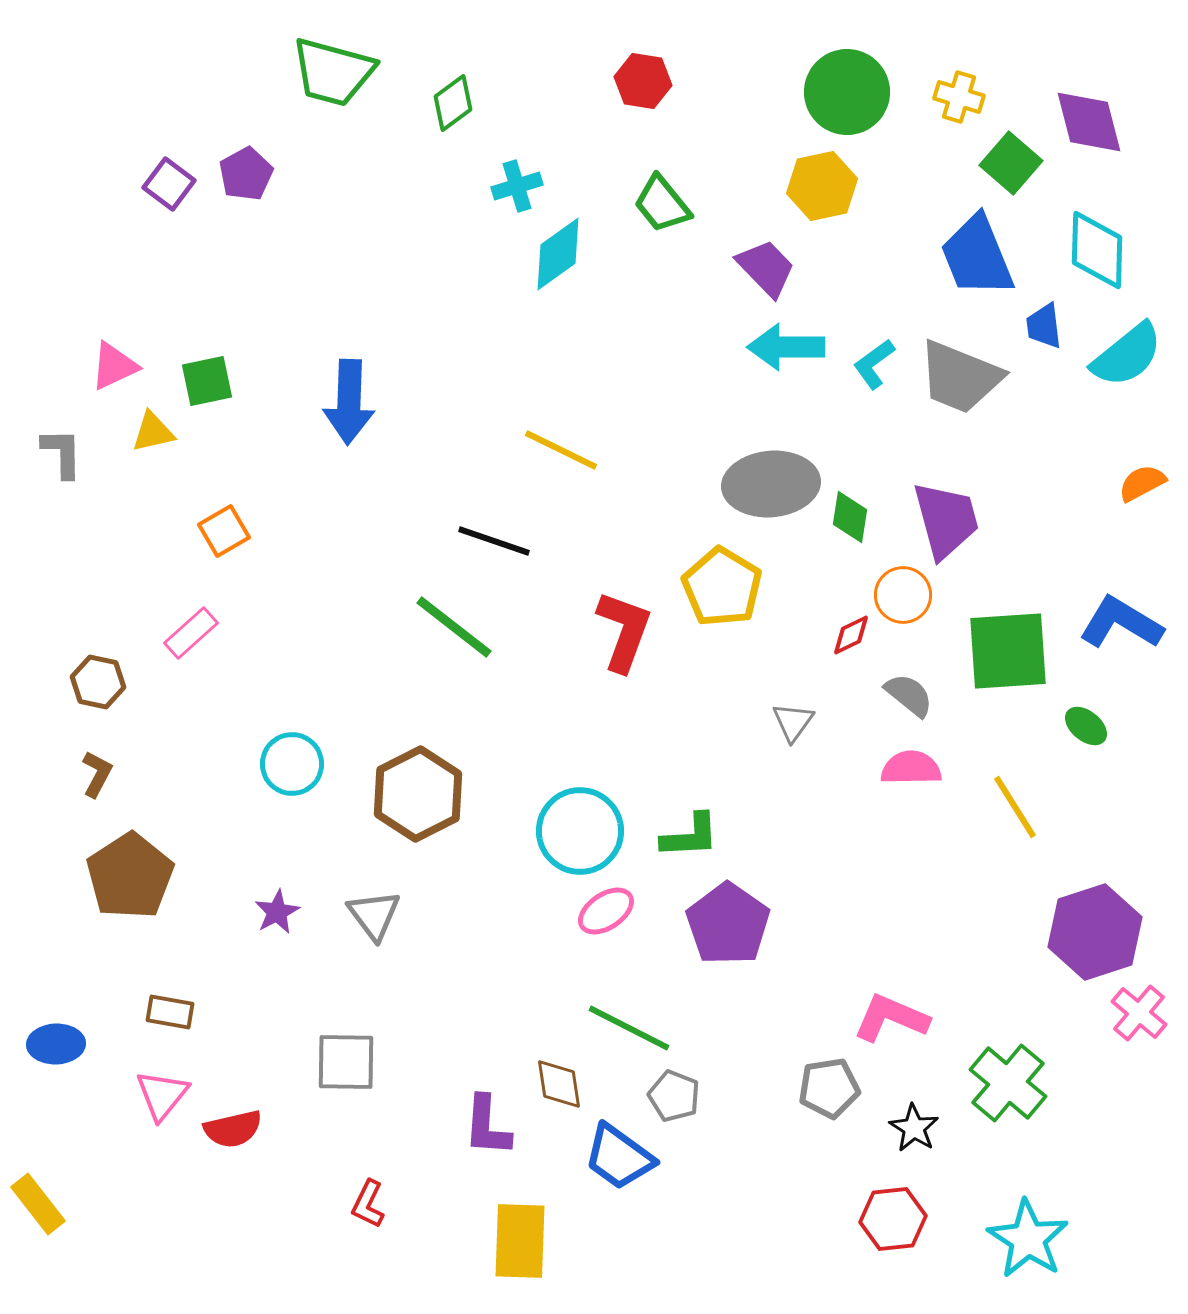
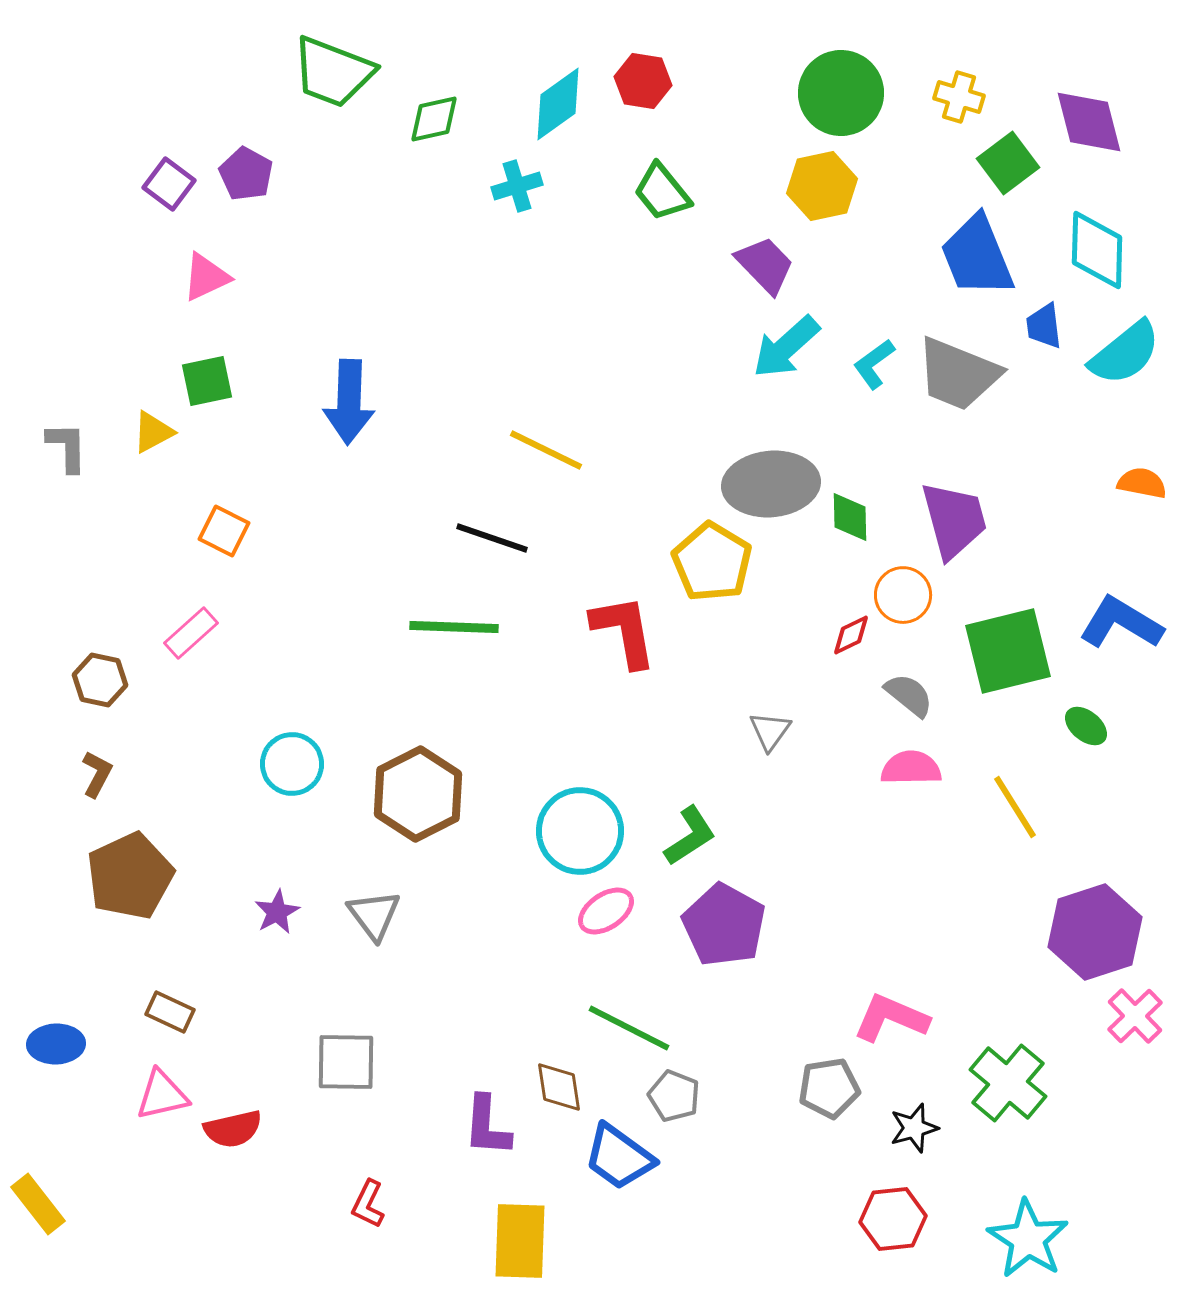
green trapezoid at (333, 72): rotated 6 degrees clockwise
green circle at (847, 92): moved 6 px left, 1 px down
green diamond at (453, 103): moved 19 px left, 16 px down; rotated 24 degrees clockwise
green square at (1011, 163): moved 3 px left; rotated 12 degrees clockwise
purple pentagon at (246, 174): rotated 14 degrees counterclockwise
green trapezoid at (662, 204): moved 12 px up
cyan diamond at (558, 254): moved 150 px up
purple trapezoid at (766, 268): moved 1 px left, 3 px up
cyan arrow at (786, 347): rotated 42 degrees counterclockwise
cyan semicircle at (1127, 355): moved 2 px left, 2 px up
pink triangle at (114, 366): moved 92 px right, 89 px up
gray trapezoid at (960, 377): moved 2 px left, 3 px up
yellow triangle at (153, 432): rotated 15 degrees counterclockwise
yellow line at (561, 450): moved 15 px left
gray L-shape at (62, 453): moved 5 px right, 6 px up
orange semicircle at (1142, 483): rotated 39 degrees clockwise
green diamond at (850, 517): rotated 10 degrees counterclockwise
purple trapezoid at (946, 520): moved 8 px right
orange square at (224, 531): rotated 33 degrees counterclockwise
black line at (494, 541): moved 2 px left, 3 px up
yellow pentagon at (722, 587): moved 10 px left, 25 px up
green line at (454, 627): rotated 36 degrees counterclockwise
red L-shape at (624, 631): rotated 30 degrees counterclockwise
green square at (1008, 651): rotated 10 degrees counterclockwise
brown hexagon at (98, 682): moved 2 px right, 2 px up
gray triangle at (793, 722): moved 23 px left, 9 px down
green L-shape at (690, 836): rotated 30 degrees counterclockwise
brown pentagon at (130, 876): rotated 8 degrees clockwise
purple pentagon at (728, 924): moved 4 px left, 1 px down; rotated 6 degrees counterclockwise
brown rectangle at (170, 1012): rotated 15 degrees clockwise
pink cross at (1139, 1013): moved 4 px left, 3 px down; rotated 6 degrees clockwise
brown diamond at (559, 1084): moved 3 px down
pink triangle at (162, 1095): rotated 38 degrees clockwise
black star at (914, 1128): rotated 24 degrees clockwise
